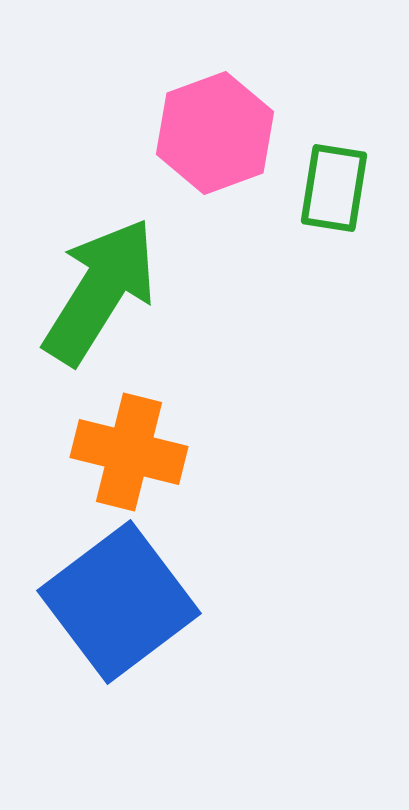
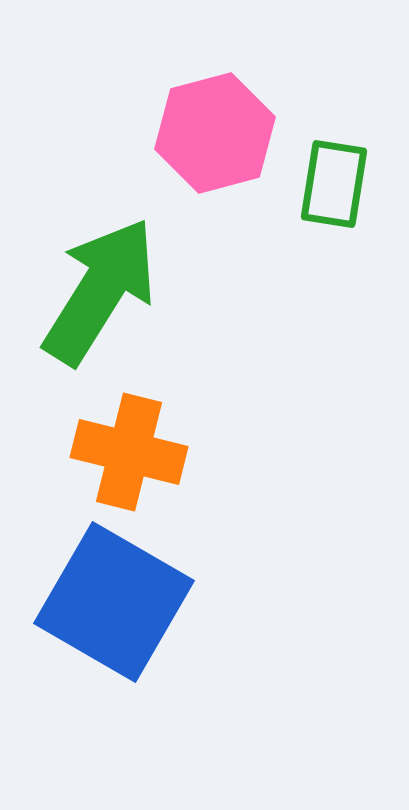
pink hexagon: rotated 5 degrees clockwise
green rectangle: moved 4 px up
blue square: moved 5 px left; rotated 23 degrees counterclockwise
